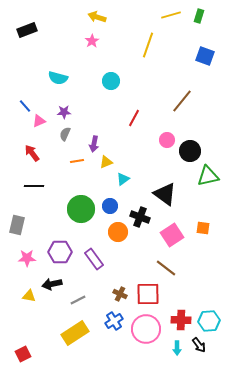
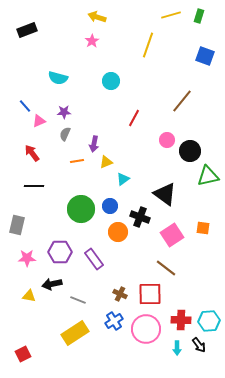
red square at (148, 294): moved 2 px right
gray line at (78, 300): rotated 49 degrees clockwise
